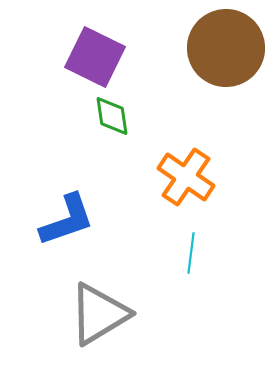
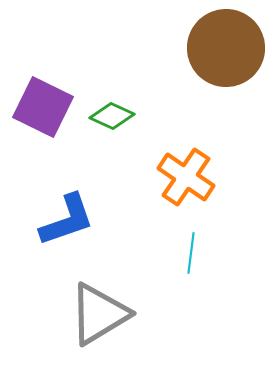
purple square: moved 52 px left, 50 px down
green diamond: rotated 57 degrees counterclockwise
